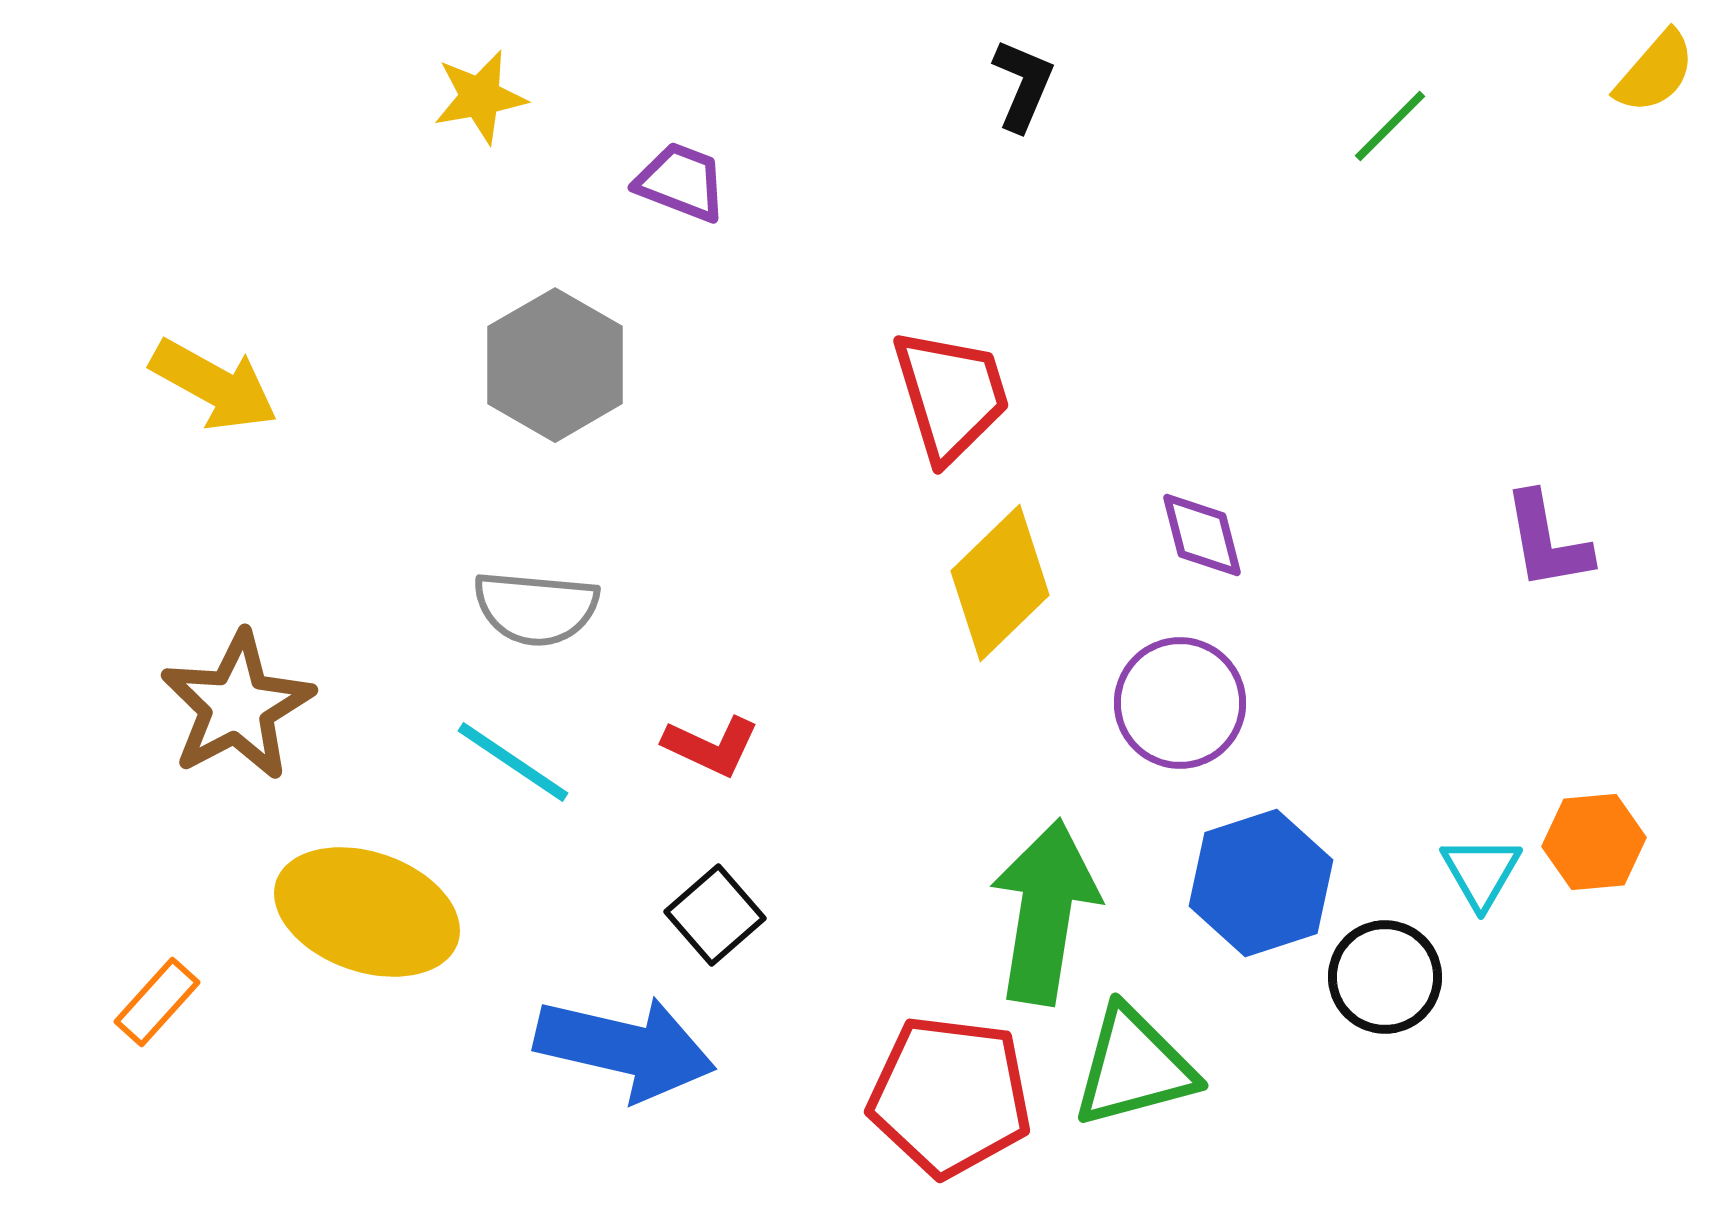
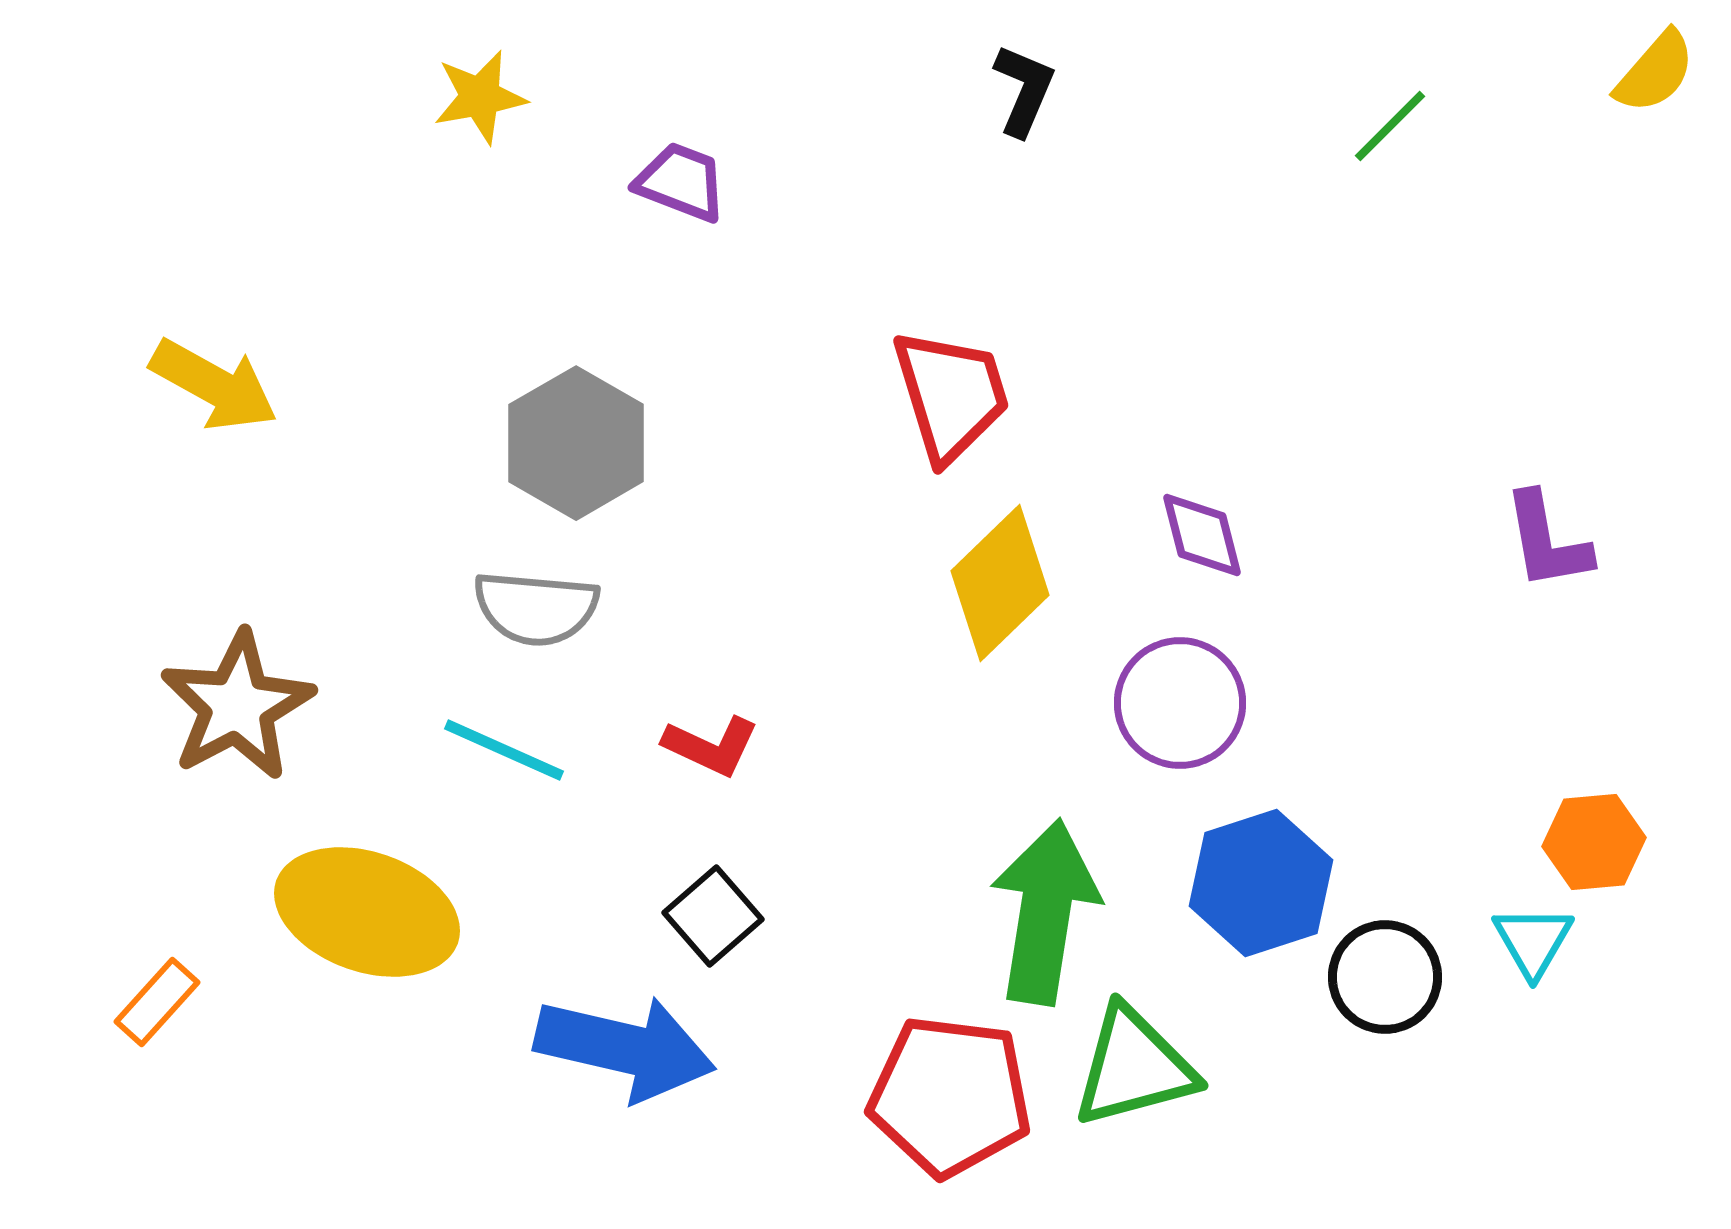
black L-shape: moved 1 px right, 5 px down
gray hexagon: moved 21 px right, 78 px down
cyan line: moved 9 px left, 12 px up; rotated 10 degrees counterclockwise
cyan triangle: moved 52 px right, 69 px down
black square: moved 2 px left, 1 px down
